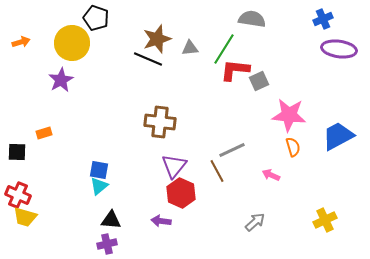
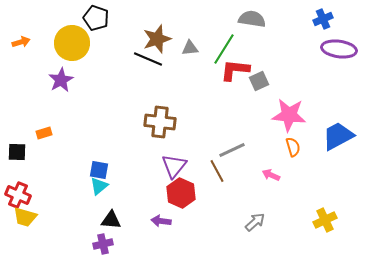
purple cross: moved 4 px left
